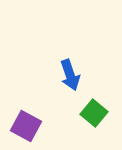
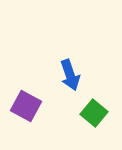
purple square: moved 20 px up
